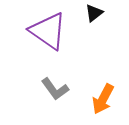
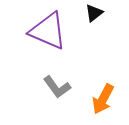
purple triangle: rotated 12 degrees counterclockwise
gray L-shape: moved 2 px right, 2 px up
